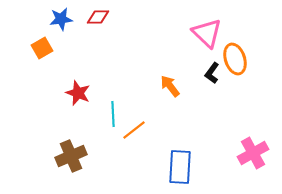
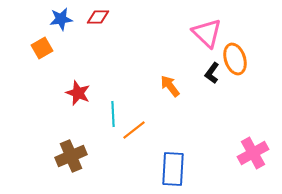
blue rectangle: moved 7 px left, 2 px down
